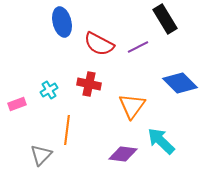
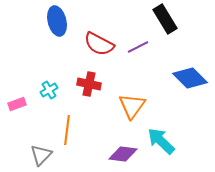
blue ellipse: moved 5 px left, 1 px up
blue diamond: moved 10 px right, 5 px up
